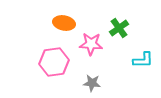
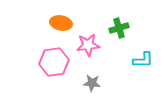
orange ellipse: moved 3 px left
green cross: rotated 18 degrees clockwise
pink star: moved 3 px left, 1 px down; rotated 10 degrees counterclockwise
